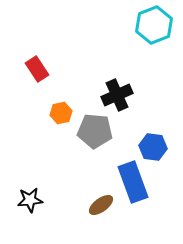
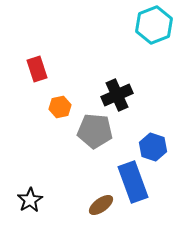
red rectangle: rotated 15 degrees clockwise
orange hexagon: moved 1 px left, 6 px up
blue hexagon: rotated 12 degrees clockwise
black star: rotated 25 degrees counterclockwise
